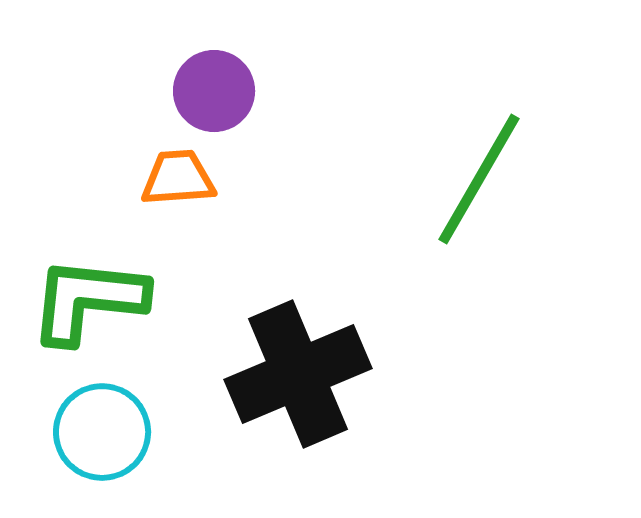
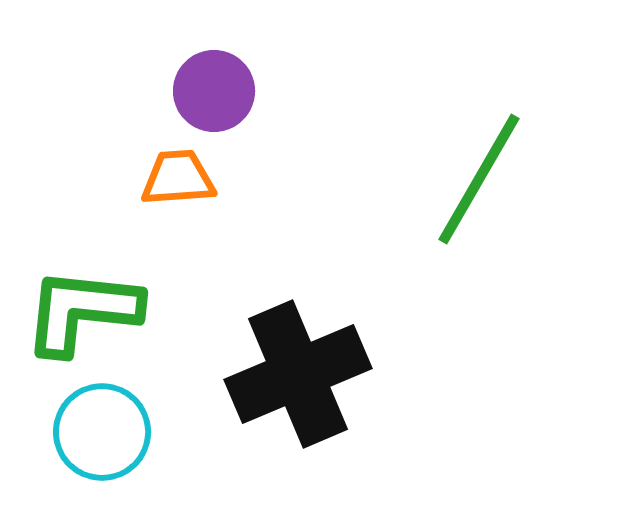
green L-shape: moved 6 px left, 11 px down
